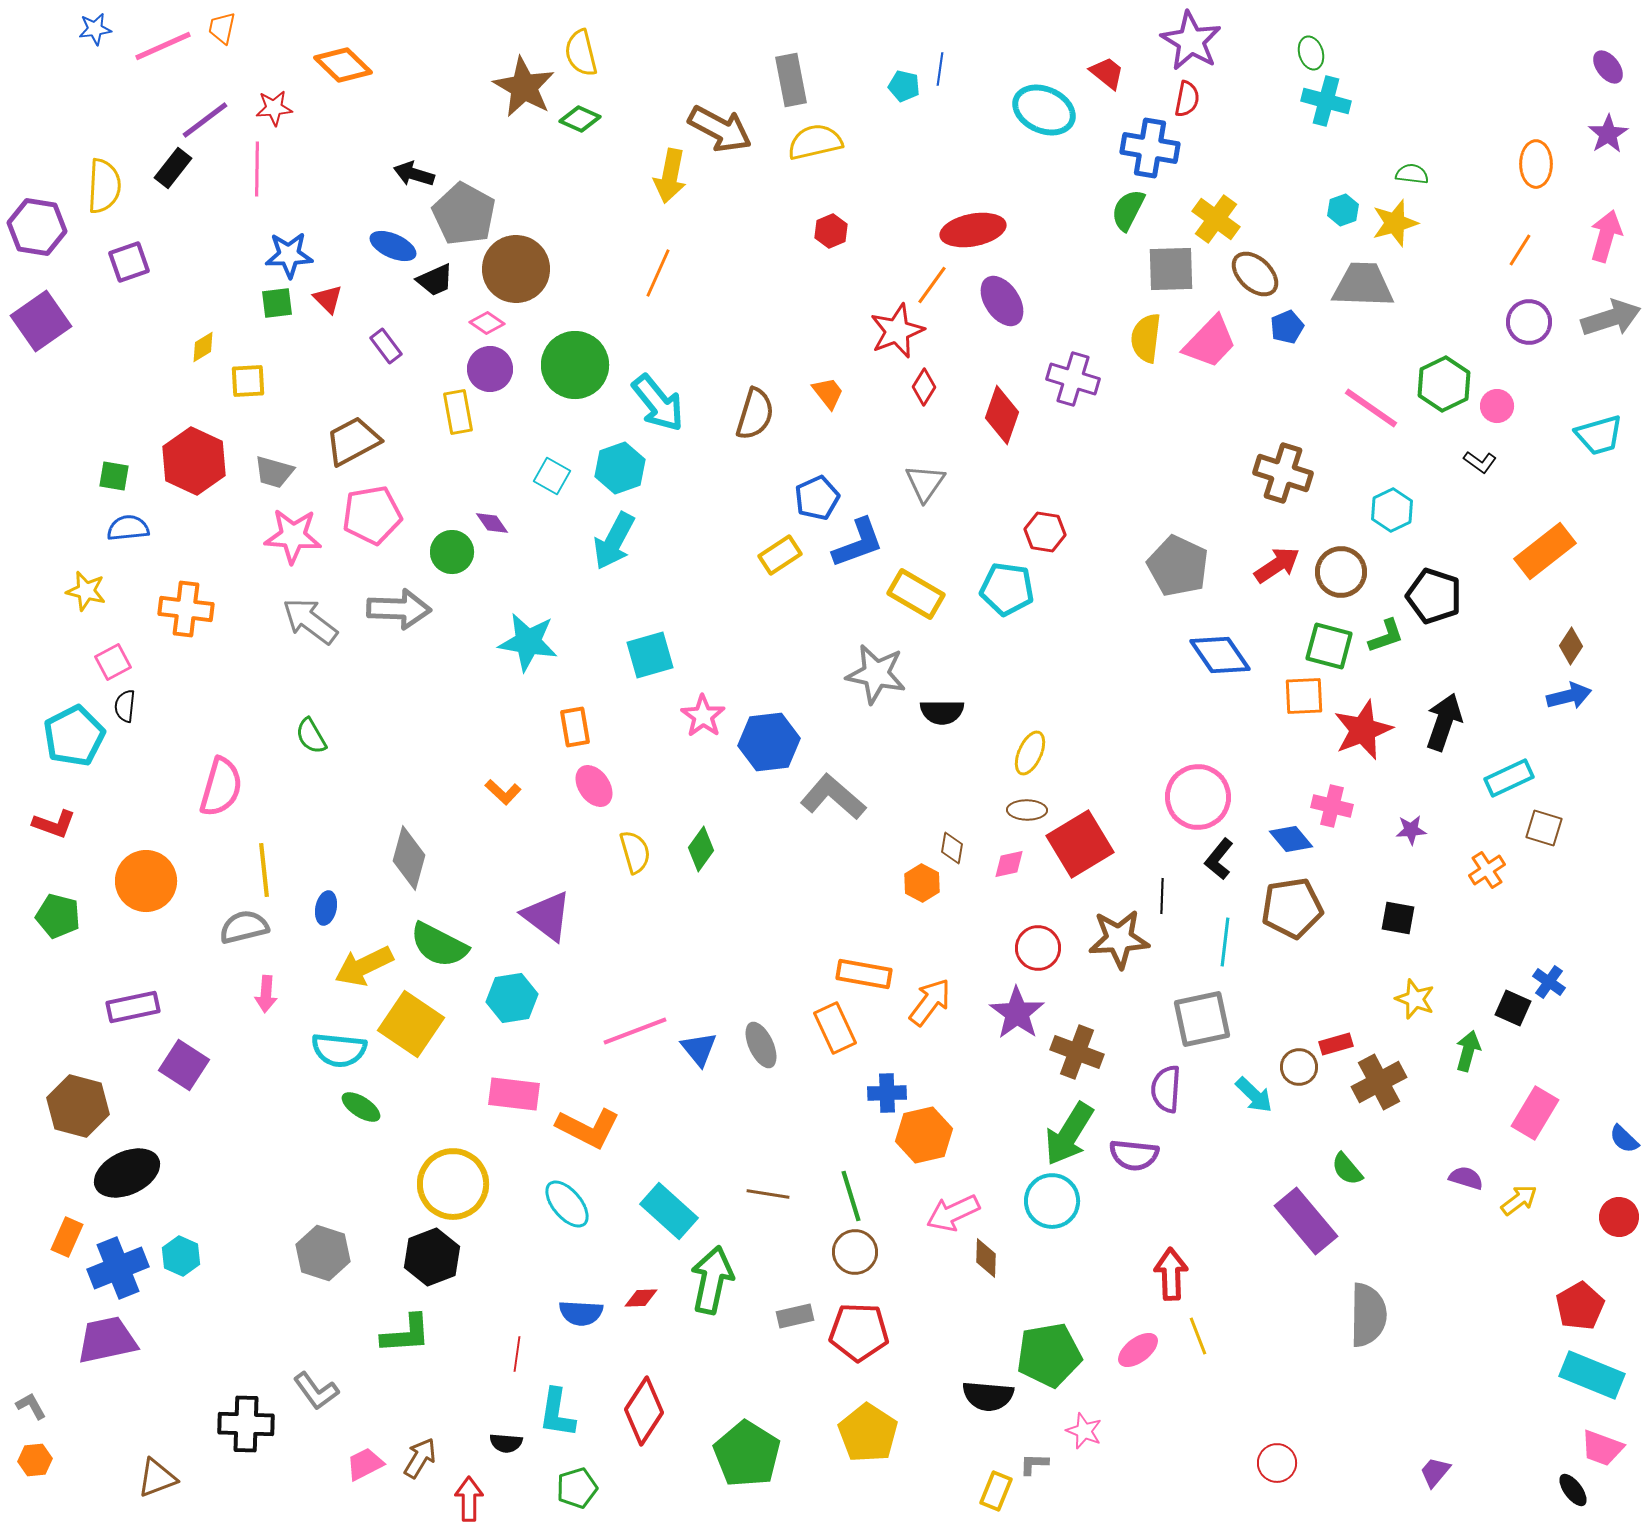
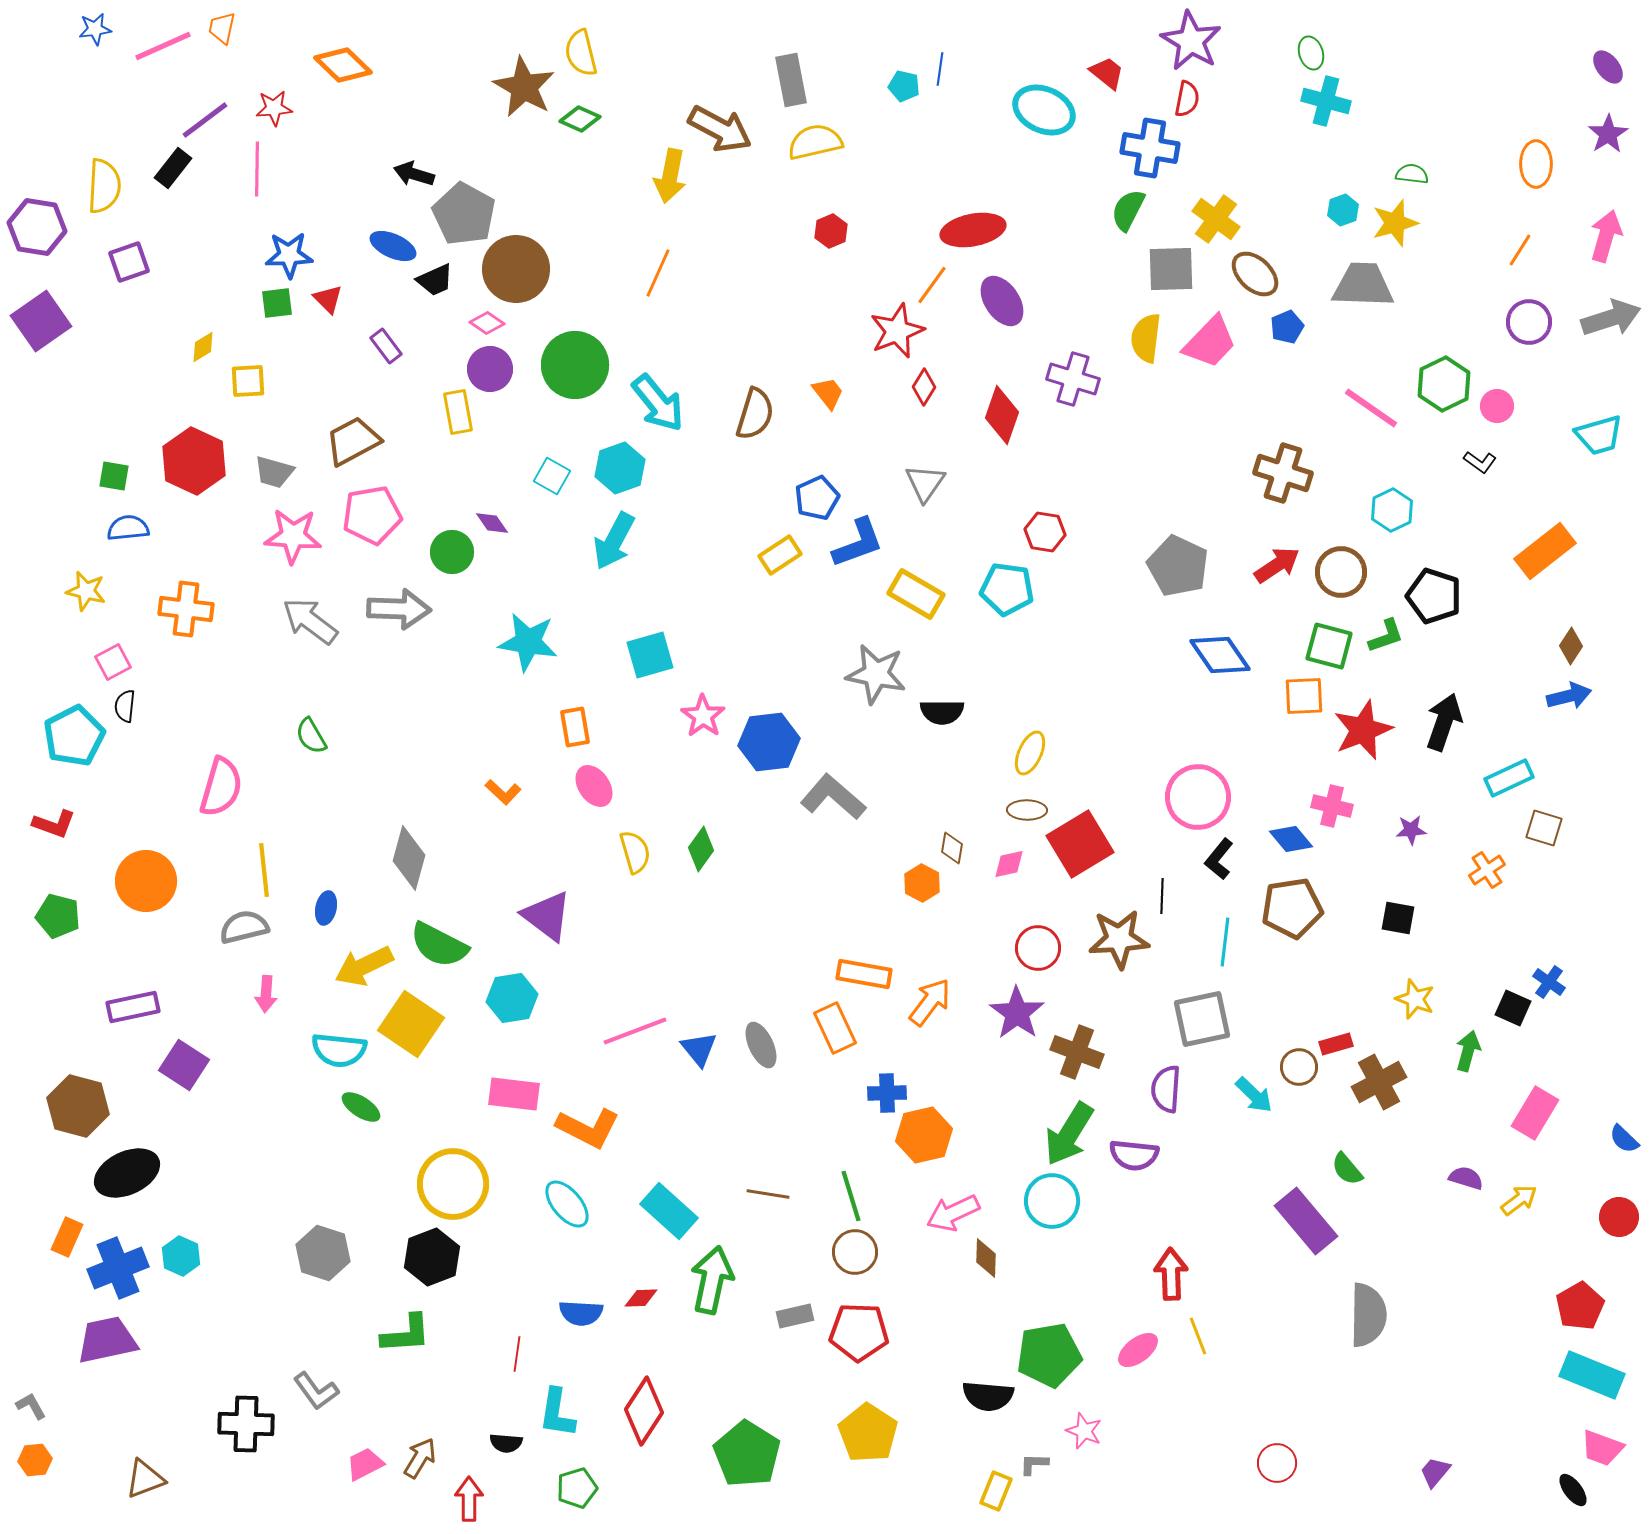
brown triangle at (157, 1478): moved 12 px left, 1 px down
